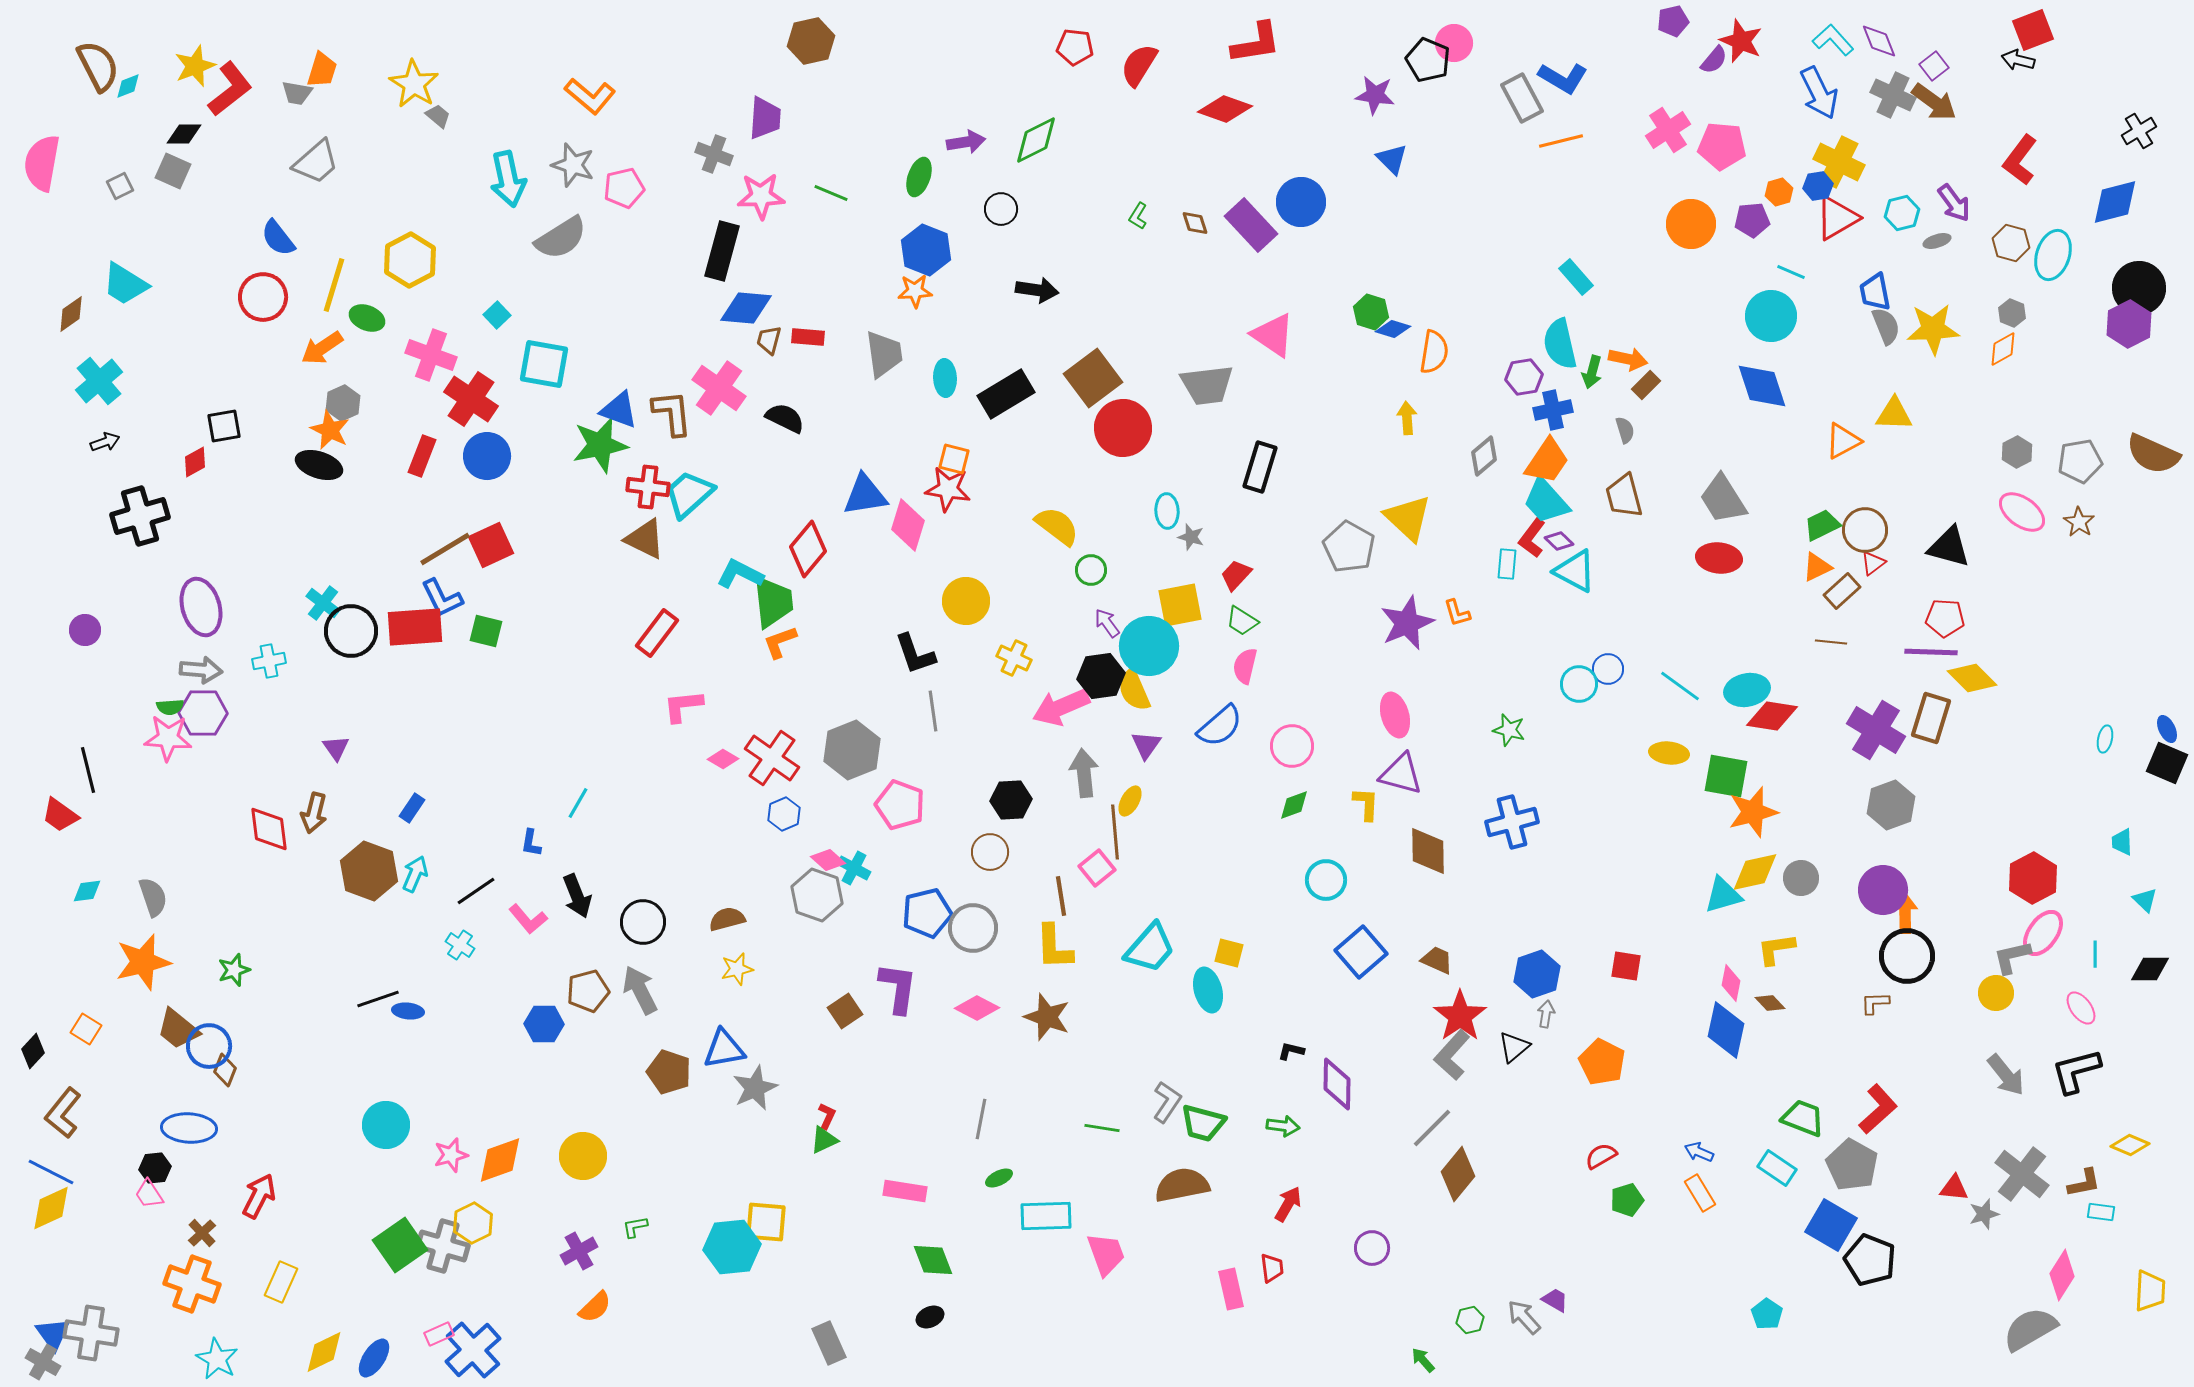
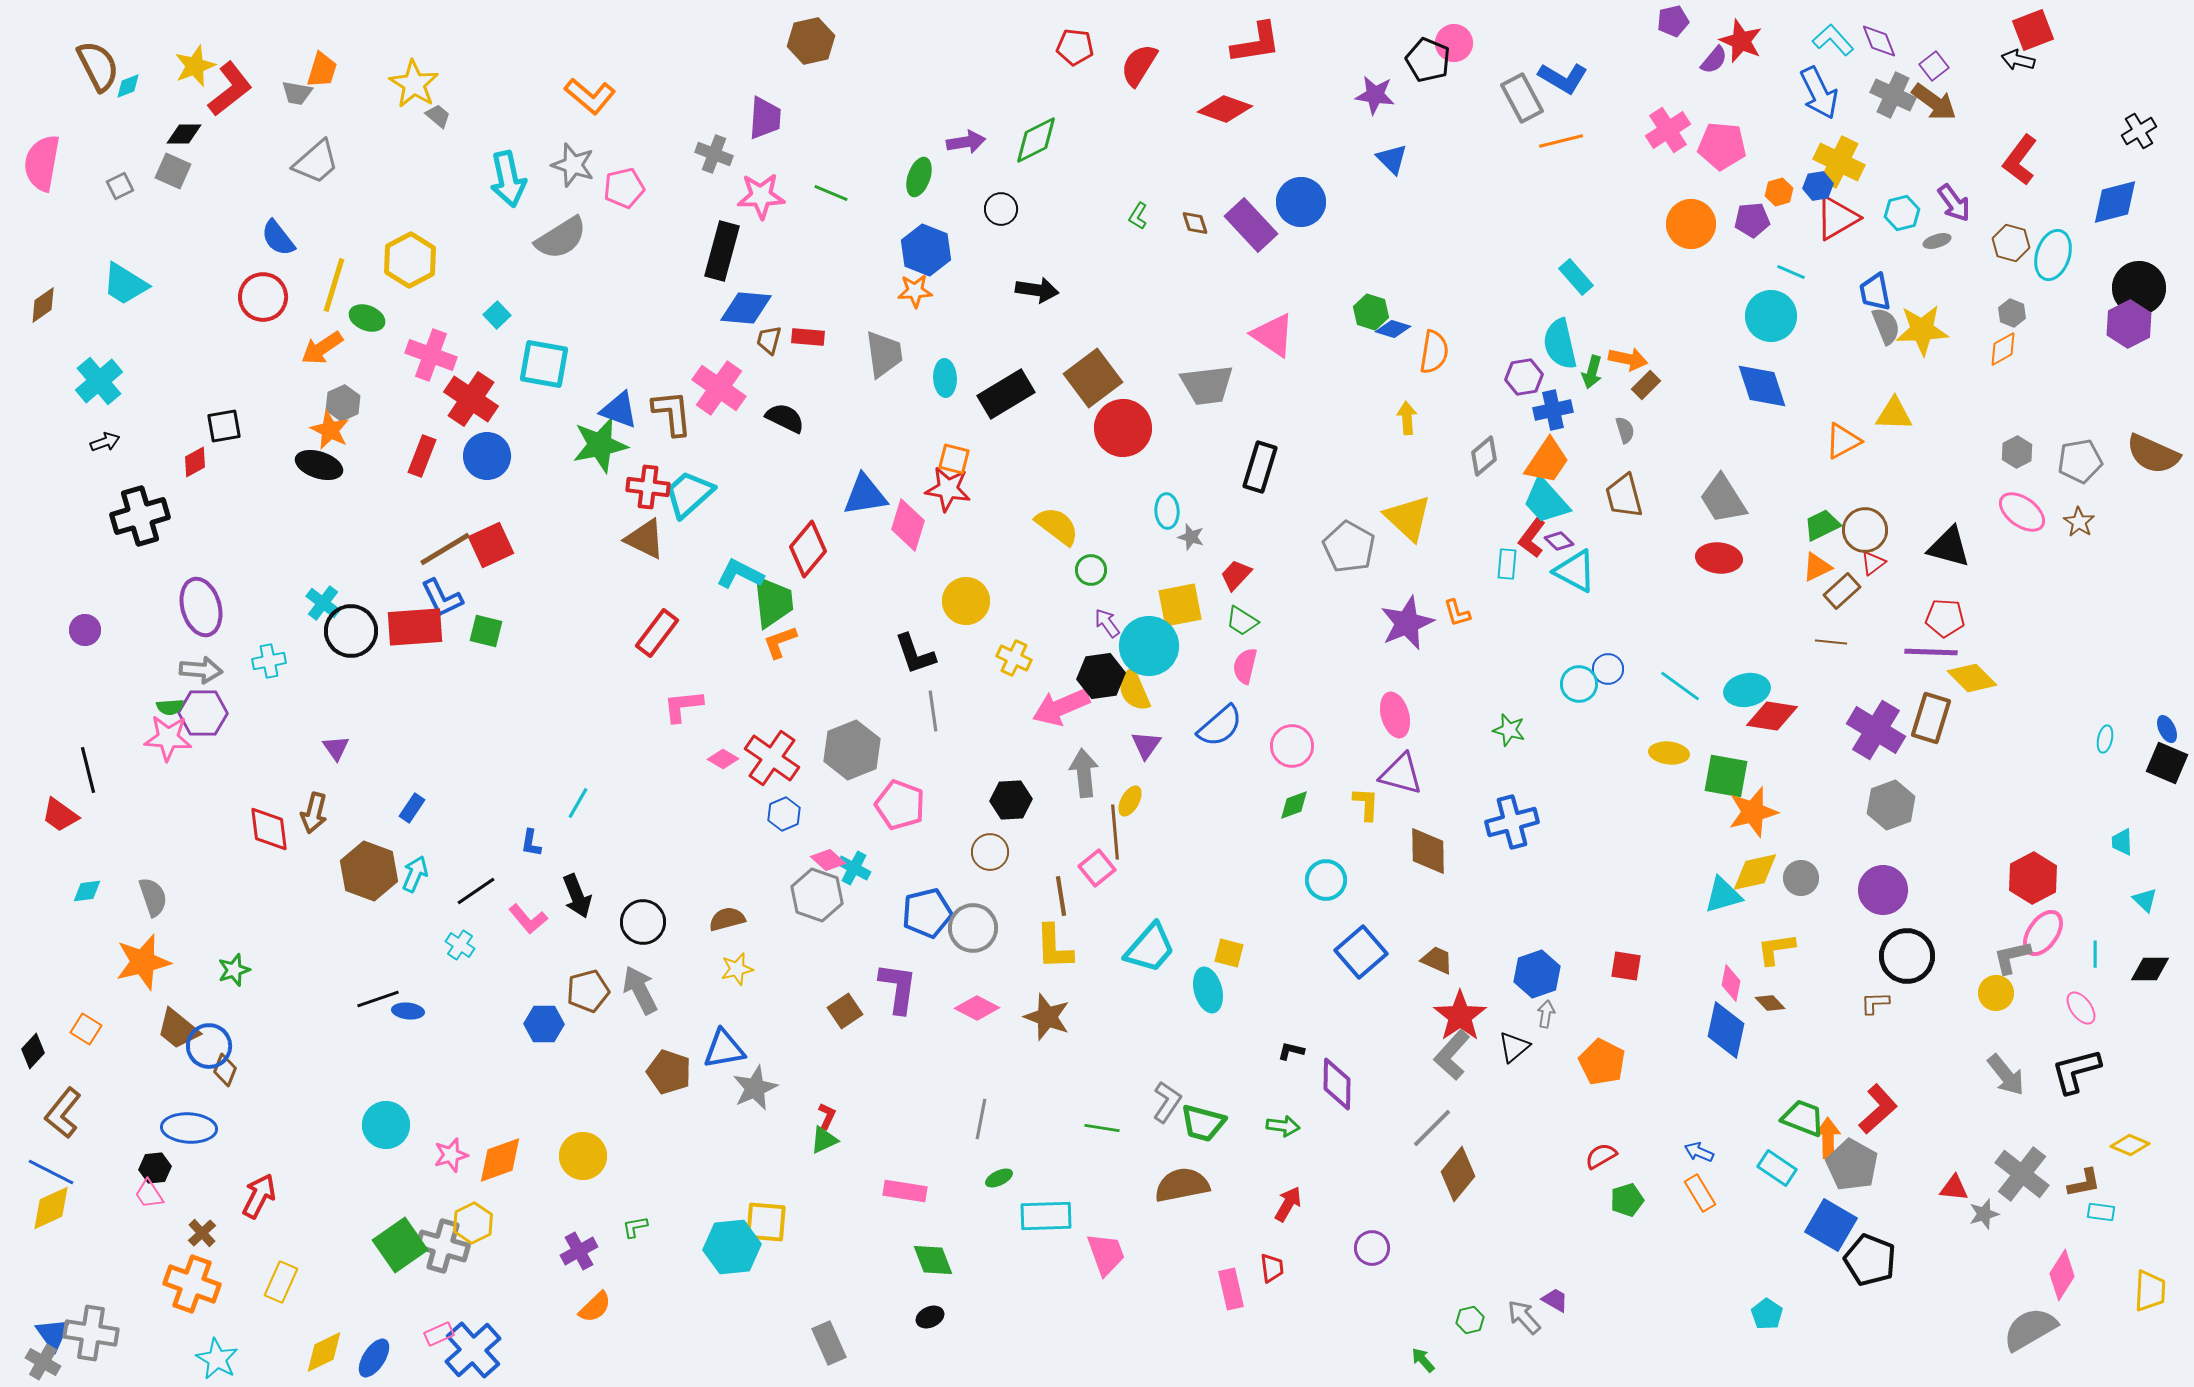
brown diamond at (71, 314): moved 28 px left, 9 px up
yellow star at (1933, 329): moved 11 px left, 1 px down
orange arrow at (1905, 913): moved 77 px left, 225 px down
